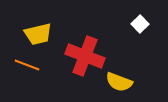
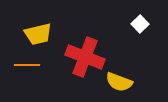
red cross: moved 1 px down
orange line: rotated 20 degrees counterclockwise
